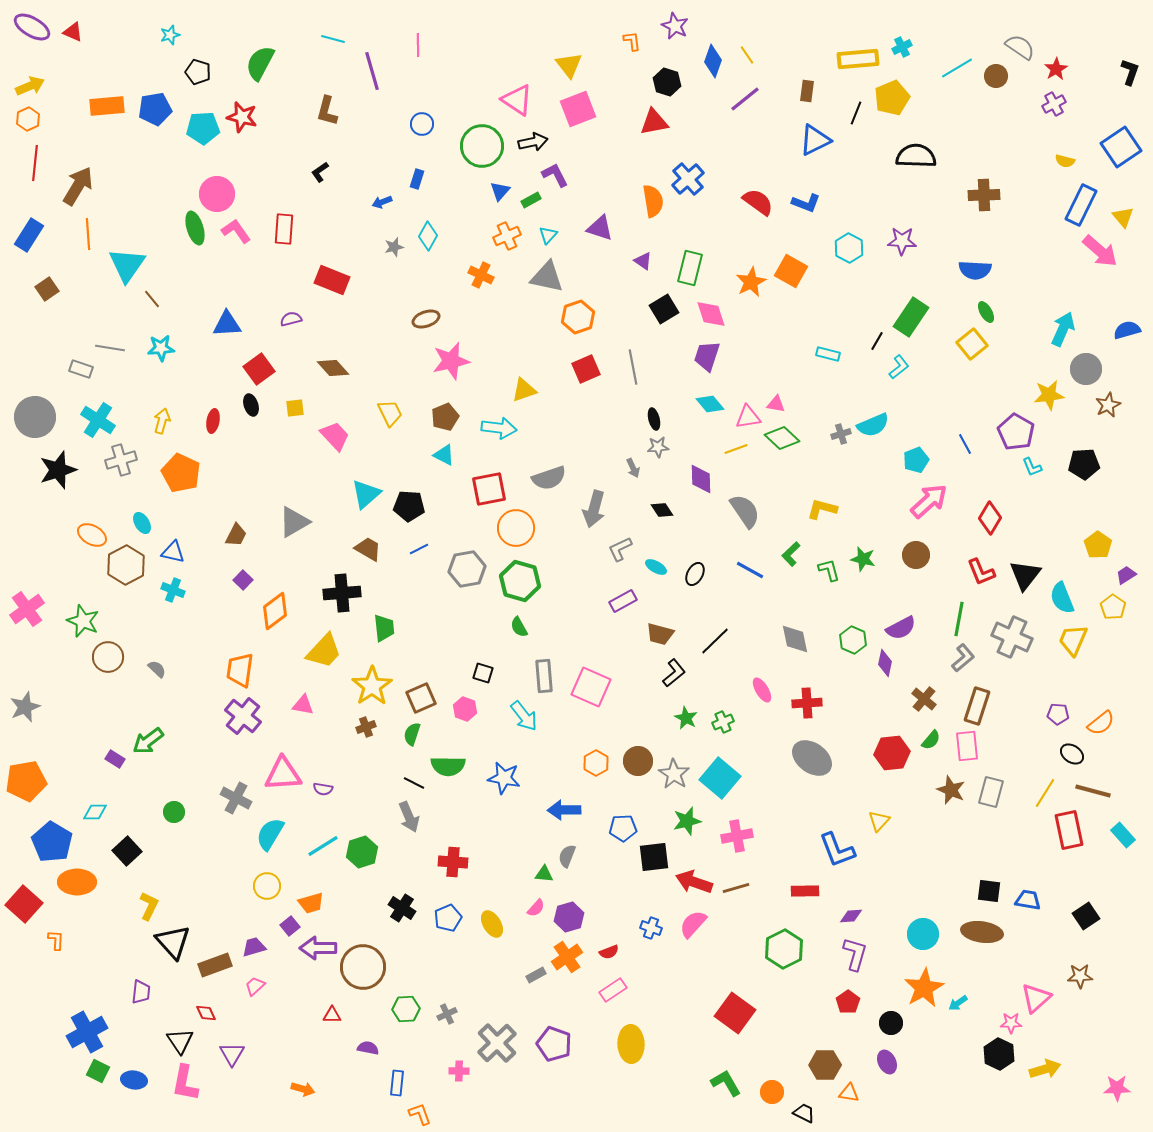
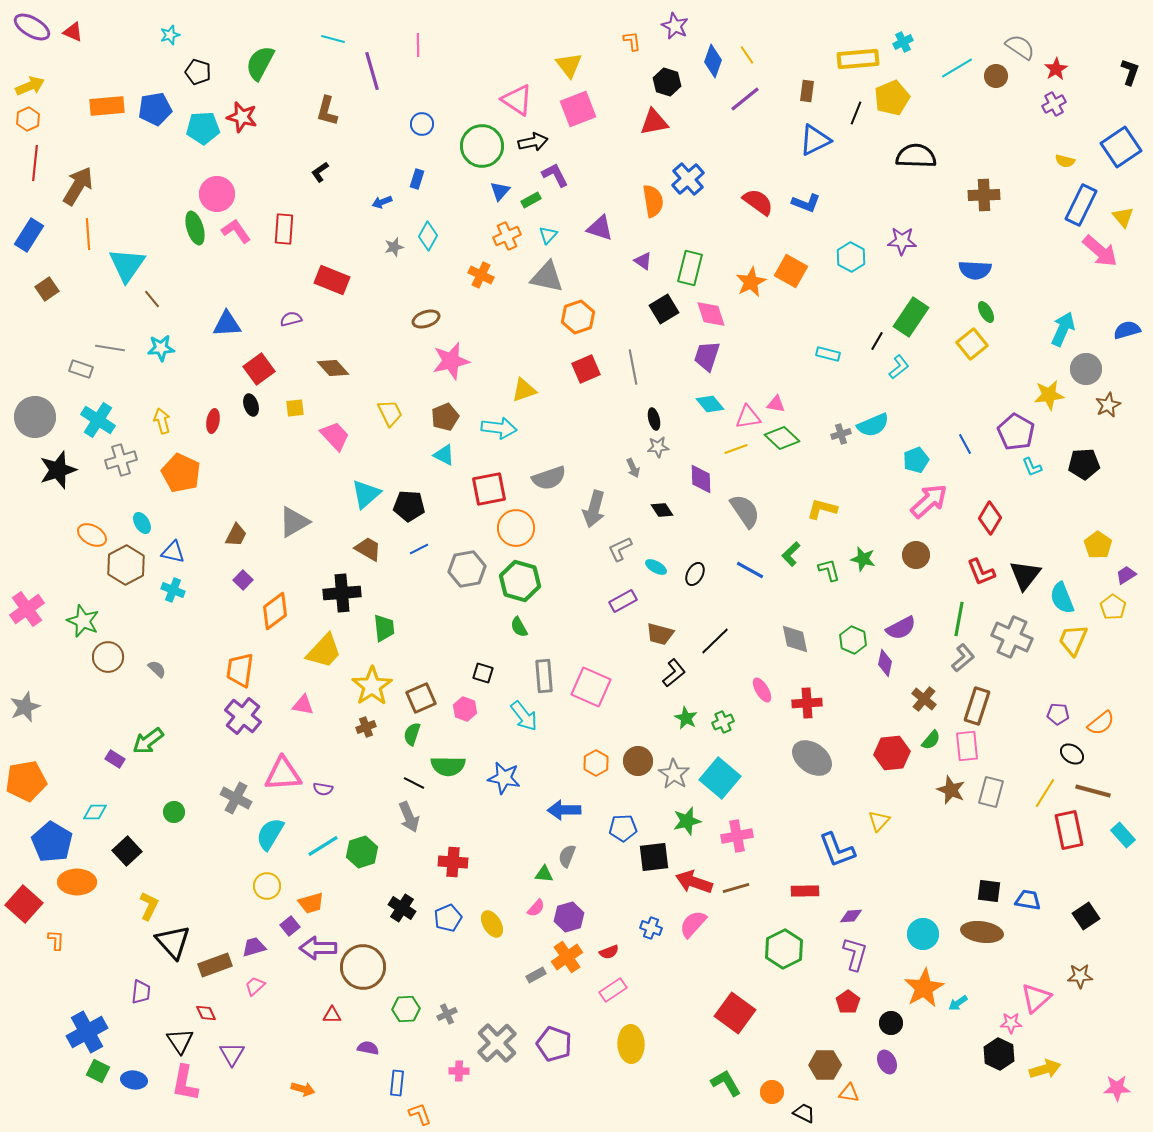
cyan cross at (902, 47): moved 1 px right, 5 px up
cyan hexagon at (849, 248): moved 2 px right, 9 px down
yellow arrow at (162, 421): rotated 30 degrees counterclockwise
